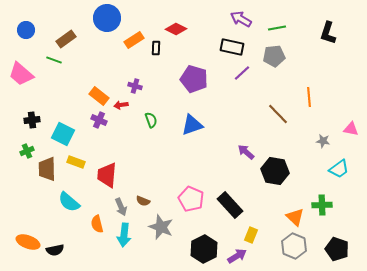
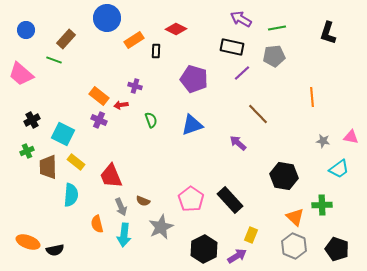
brown rectangle at (66, 39): rotated 12 degrees counterclockwise
black rectangle at (156, 48): moved 3 px down
orange line at (309, 97): moved 3 px right
brown line at (278, 114): moved 20 px left
black cross at (32, 120): rotated 21 degrees counterclockwise
pink triangle at (351, 129): moved 8 px down
purple arrow at (246, 152): moved 8 px left, 9 px up
yellow rectangle at (76, 162): rotated 18 degrees clockwise
brown trapezoid at (47, 169): moved 1 px right, 2 px up
black hexagon at (275, 171): moved 9 px right, 5 px down
red trapezoid at (107, 175): moved 4 px right, 1 px down; rotated 28 degrees counterclockwise
pink pentagon at (191, 199): rotated 10 degrees clockwise
cyan semicircle at (69, 202): moved 2 px right, 7 px up; rotated 125 degrees counterclockwise
black rectangle at (230, 205): moved 5 px up
gray star at (161, 227): rotated 25 degrees clockwise
